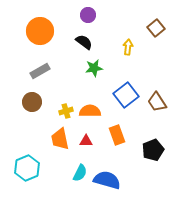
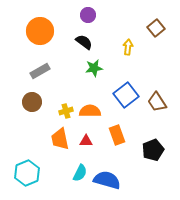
cyan hexagon: moved 5 px down
